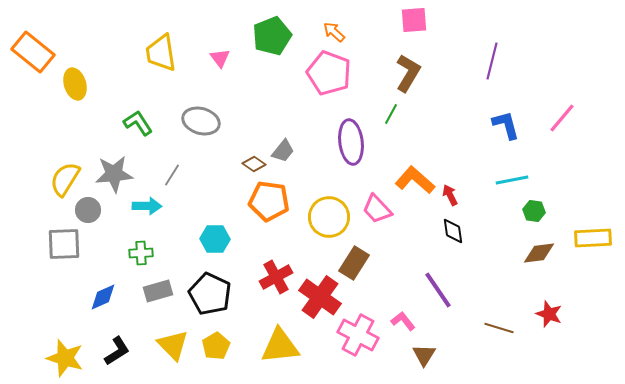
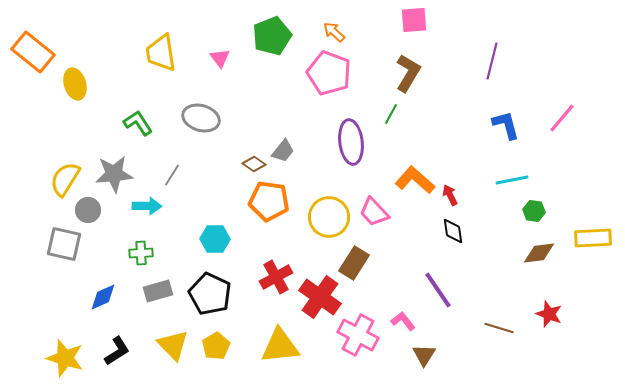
gray ellipse at (201, 121): moved 3 px up
pink trapezoid at (377, 209): moved 3 px left, 3 px down
gray square at (64, 244): rotated 15 degrees clockwise
